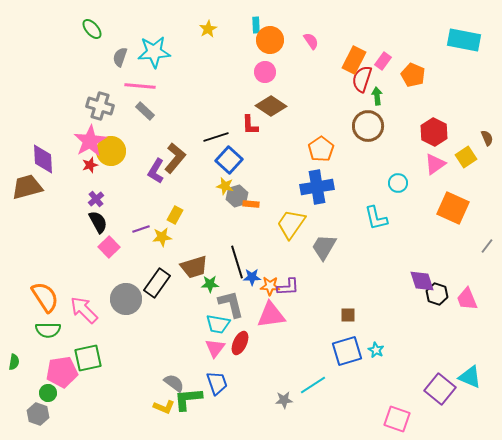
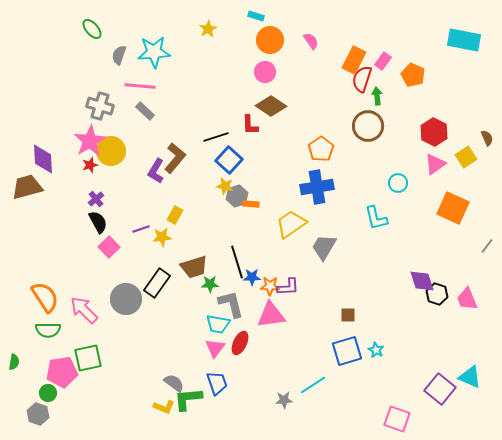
cyan rectangle at (256, 25): moved 9 px up; rotated 70 degrees counterclockwise
gray semicircle at (120, 57): moved 1 px left, 2 px up
yellow trapezoid at (291, 224): rotated 20 degrees clockwise
